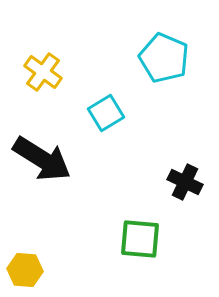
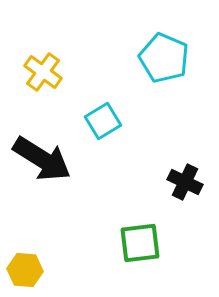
cyan square: moved 3 px left, 8 px down
green square: moved 4 px down; rotated 12 degrees counterclockwise
